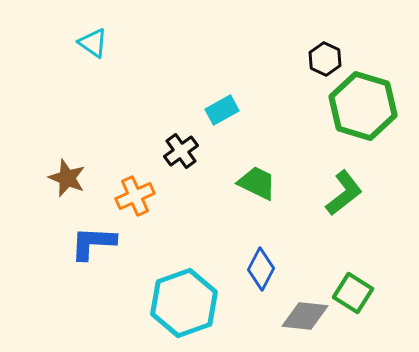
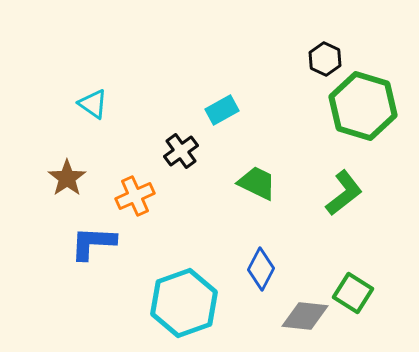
cyan triangle: moved 61 px down
brown star: rotated 15 degrees clockwise
